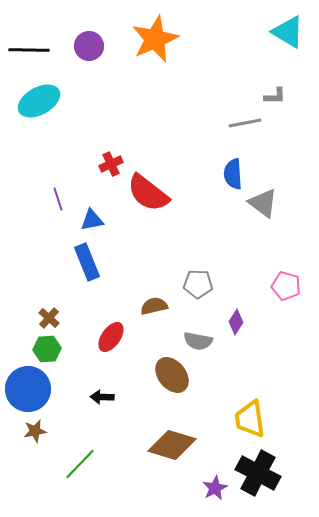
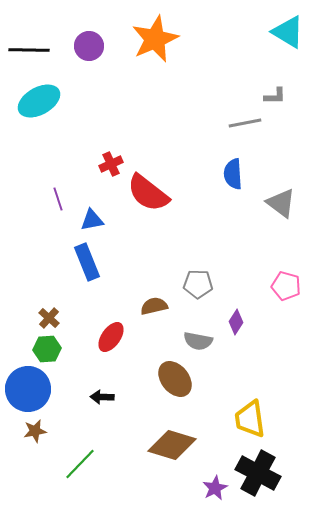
gray triangle: moved 18 px right
brown ellipse: moved 3 px right, 4 px down
